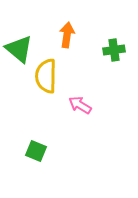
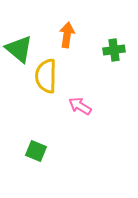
pink arrow: moved 1 px down
